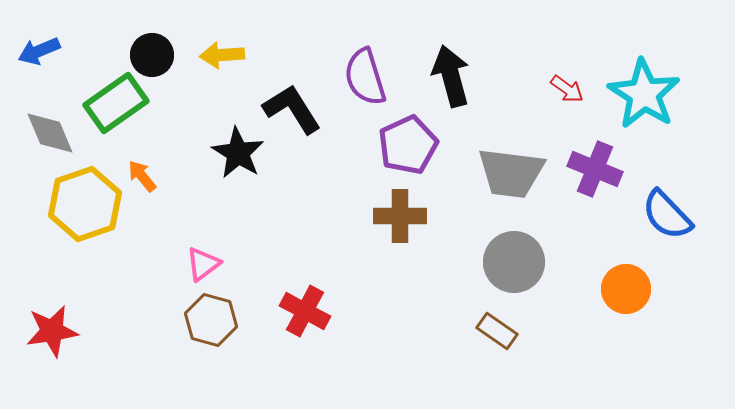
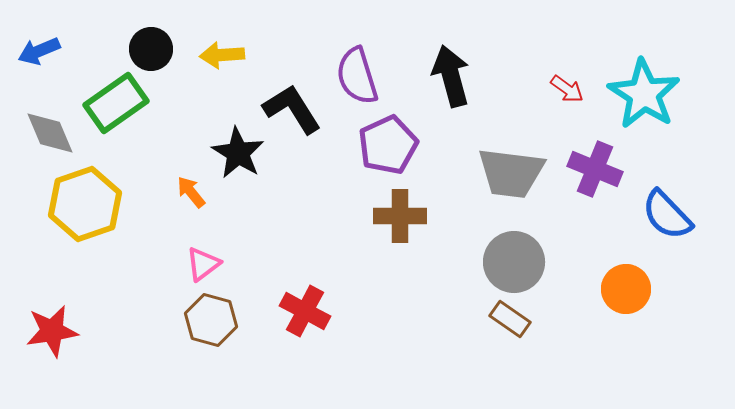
black circle: moved 1 px left, 6 px up
purple semicircle: moved 8 px left, 1 px up
purple pentagon: moved 20 px left
orange arrow: moved 49 px right, 16 px down
brown rectangle: moved 13 px right, 12 px up
